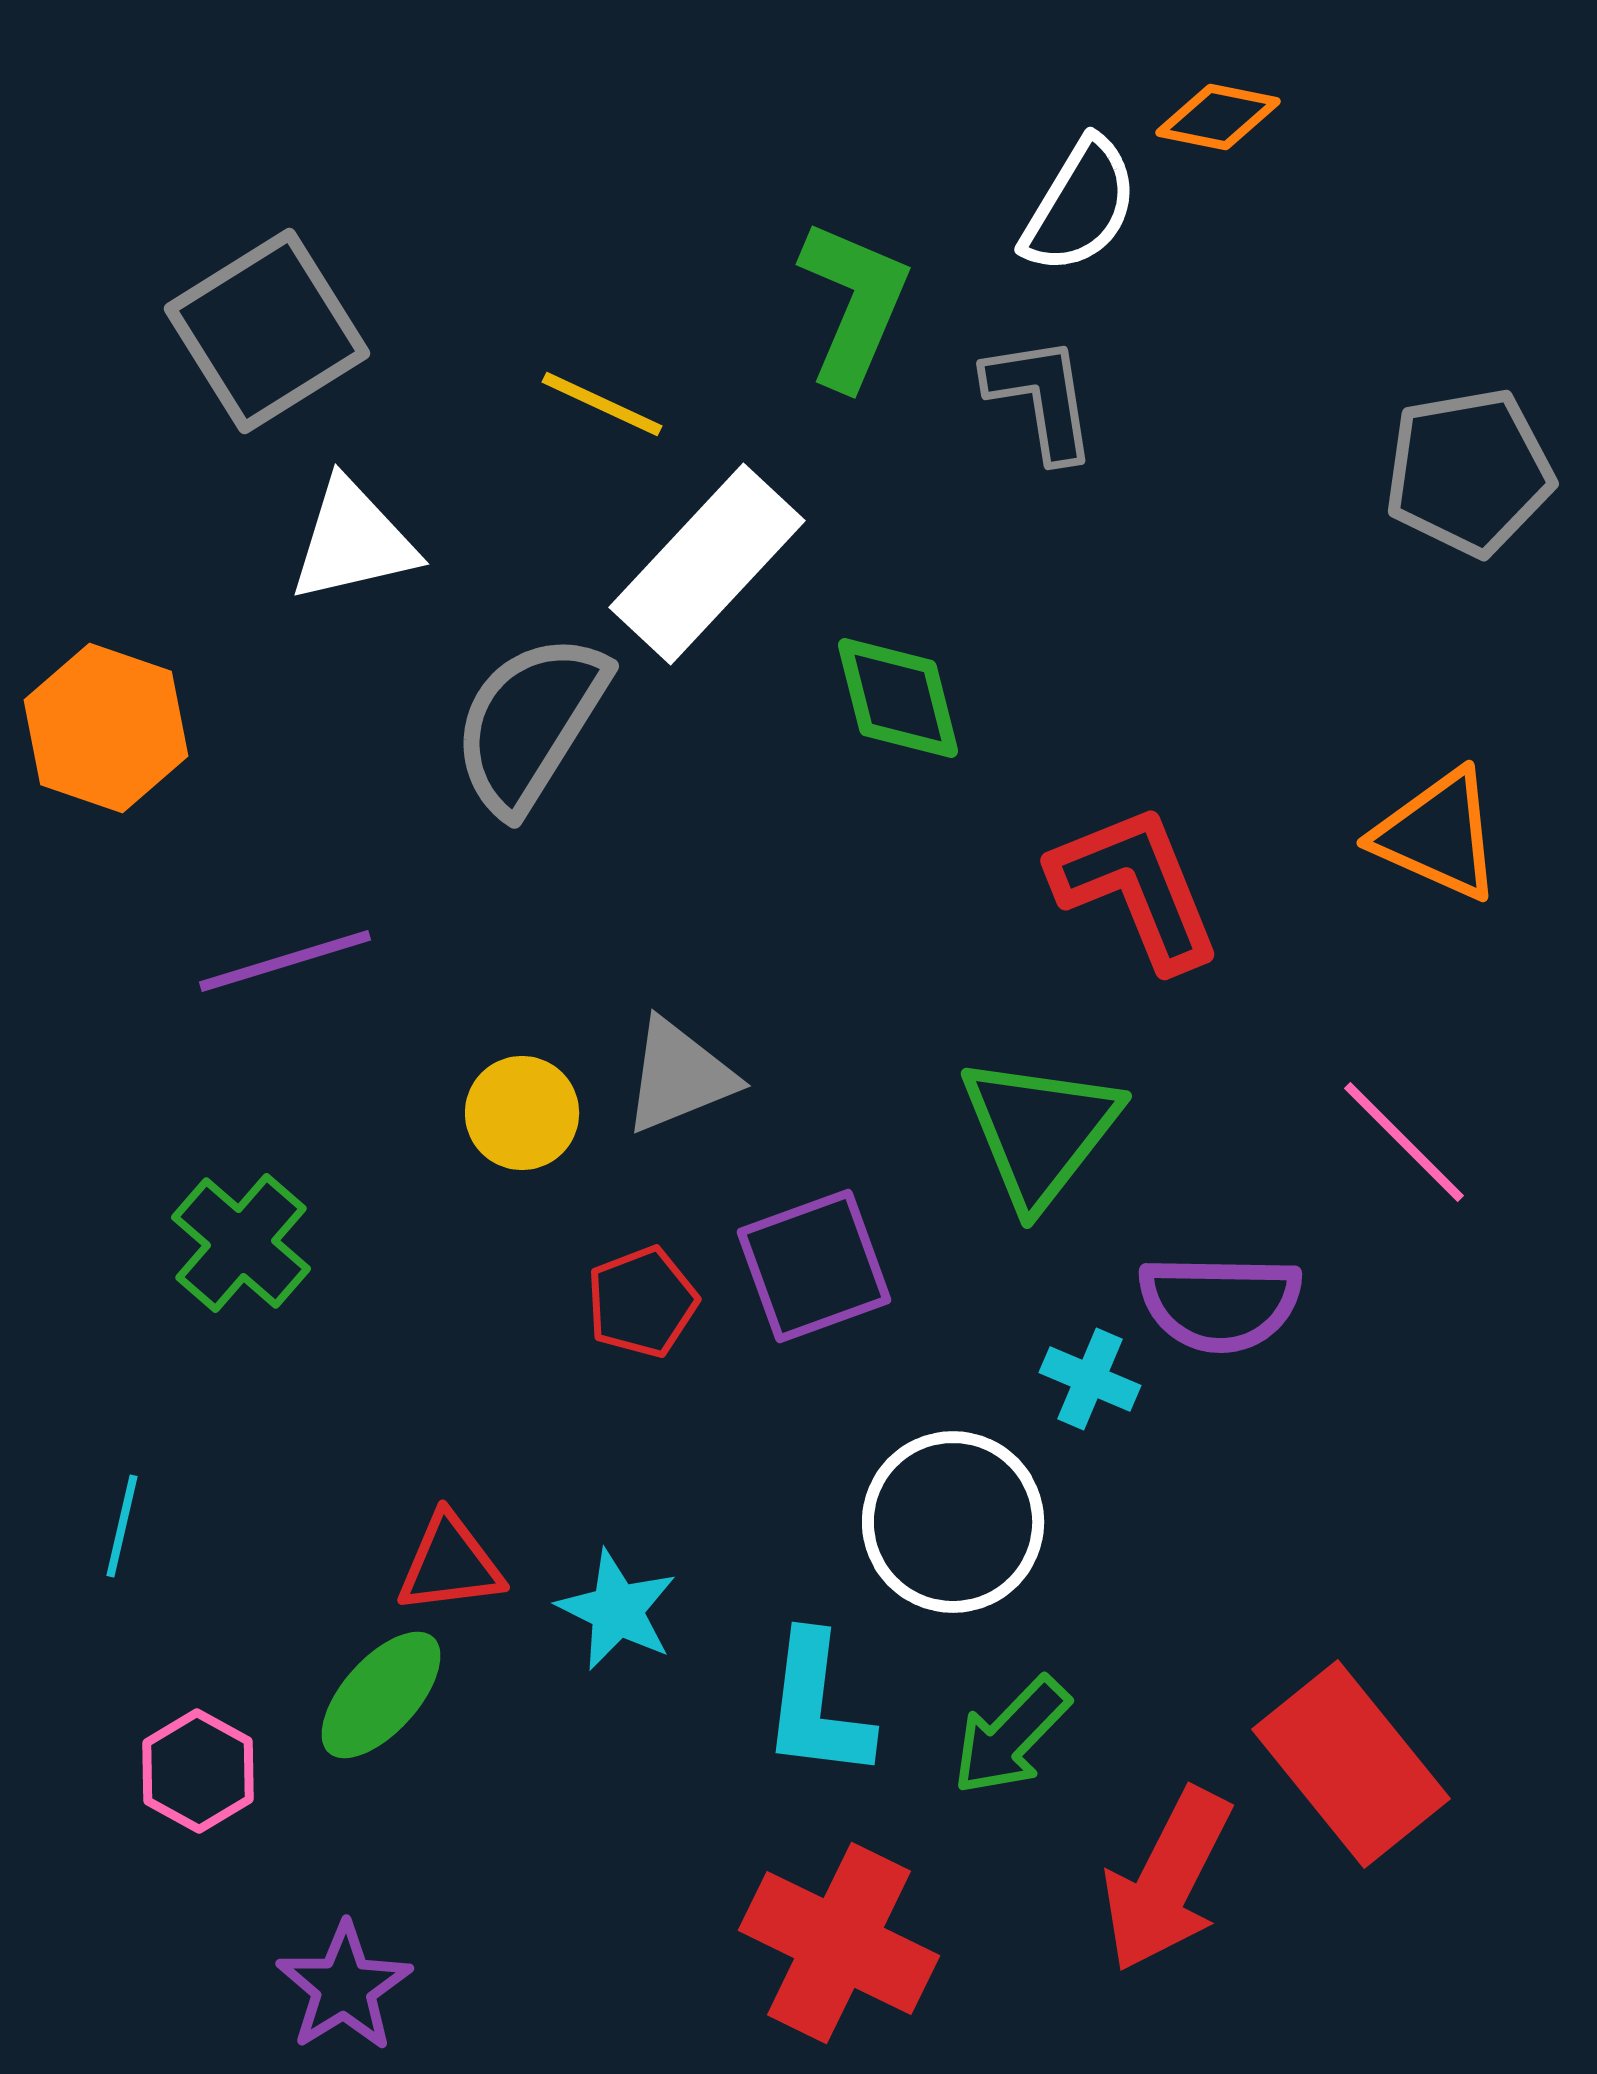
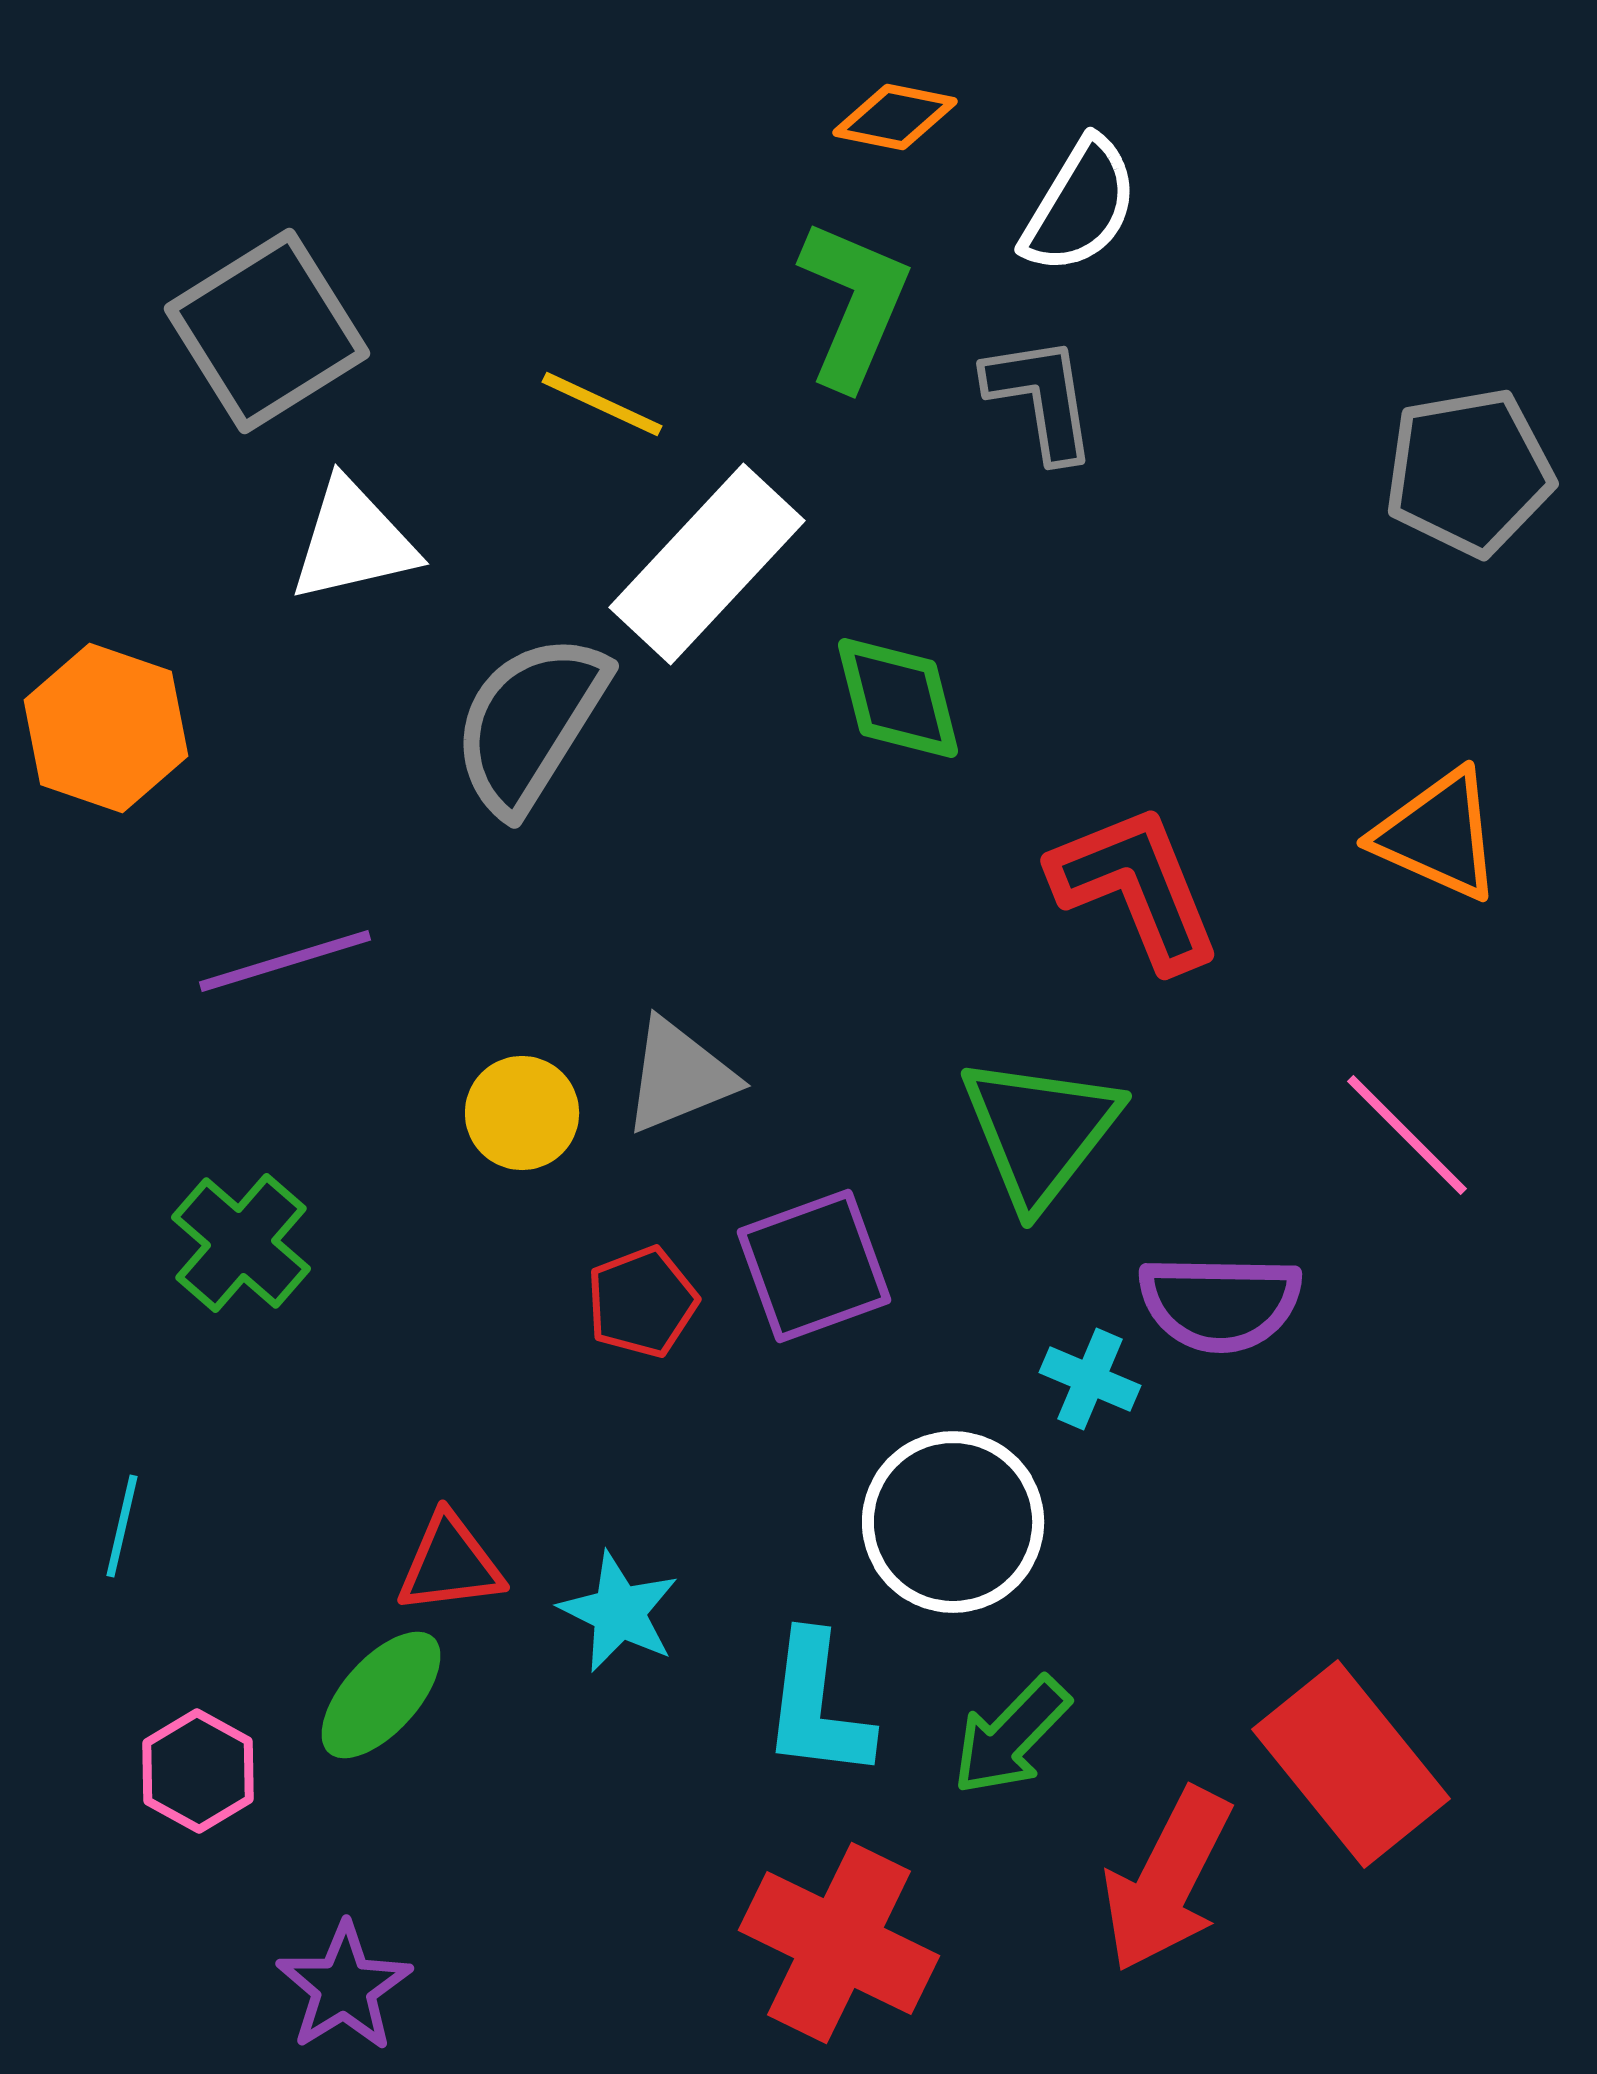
orange diamond: moved 323 px left
pink line: moved 3 px right, 7 px up
cyan star: moved 2 px right, 2 px down
